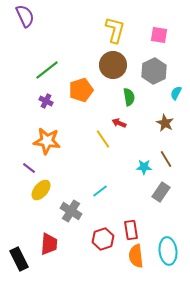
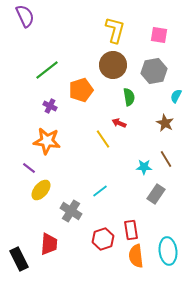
gray hexagon: rotated 15 degrees clockwise
cyan semicircle: moved 3 px down
purple cross: moved 4 px right, 5 px down
gray rectangle: moved 5 px left, 2 px down
